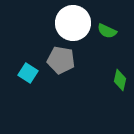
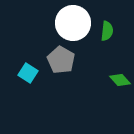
green semicircle: rotated 108 degrees counterclockwise
gray pentagon: rotated 20 degrees clockwise
green diamond: rotated 55 degrees counterclockwise
